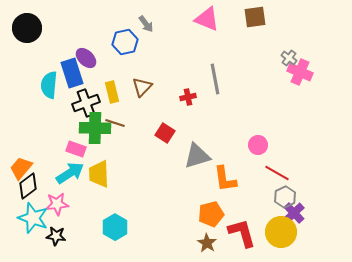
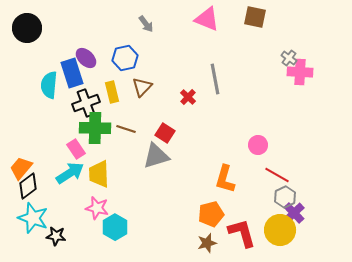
brown square: rotated 20 degrees clockwise
blue hexagon: moved 16 px down
pink cross: rotated 20 degrees counterclockwise
red cross: rotated 35 degrees counterclockwise
brown line: moved 11 px right, 6 px down
pink rectangle: rotated 36 degrees clockwise
gray triangle: moved 41 px left
red line: moved 2 px down
orange L-shape: rotated 24 degrees clockwise
pink star: moved 40 px right, 4 px down; rotated 20 degrees clockwise
yellow circle: moved 1 px left, 2 px up
brown star: rotated 24 degrees clockwise
